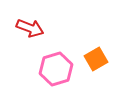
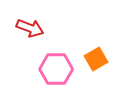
pink hexagon: rotated 16 degrees clockwise
